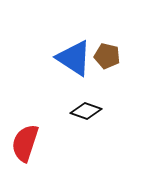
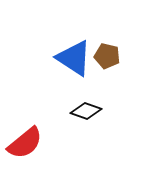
red semicircle: rotated 147 degrees counterclockwise
